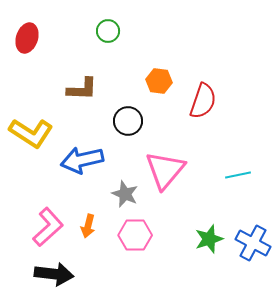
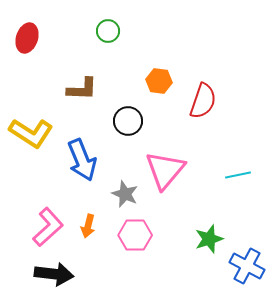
blue arrow: rotated 99 degrees counterclockwise
blue cross: moved 6 px left, 23 px down
